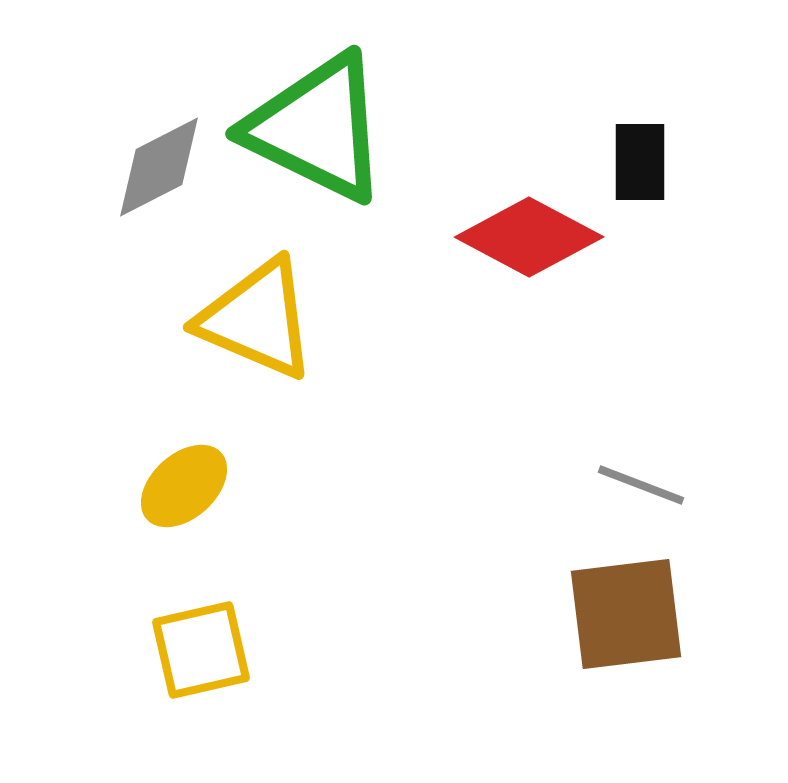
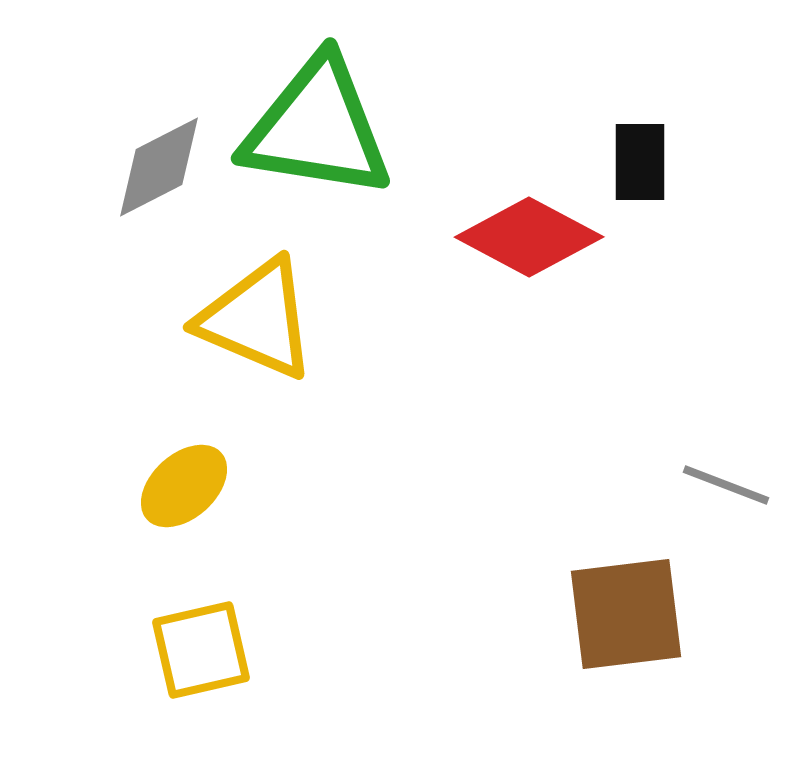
green triangle: rotated 17 degrees counterclockwise
gray line: moved 85 px right
